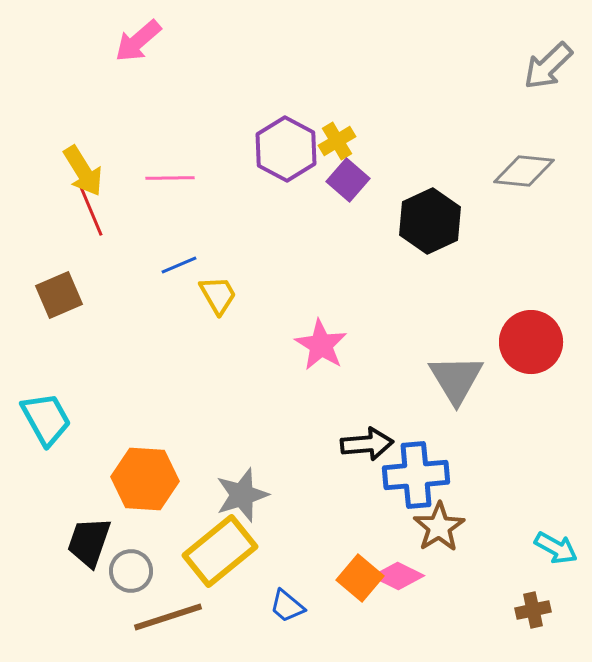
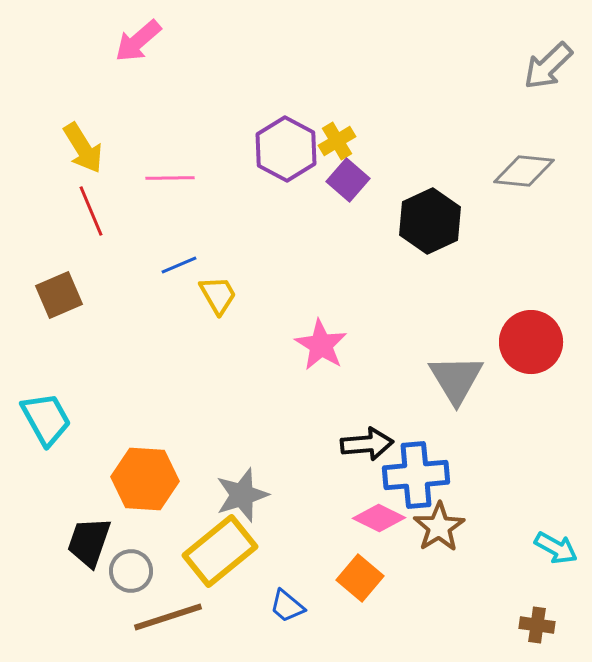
yellow arrow: moved 23 px up
pink diamond: moved 19 px left, 58 px up
brown cross: moved 4 px right, 15 px down; rotated 20 degrees clockwise
